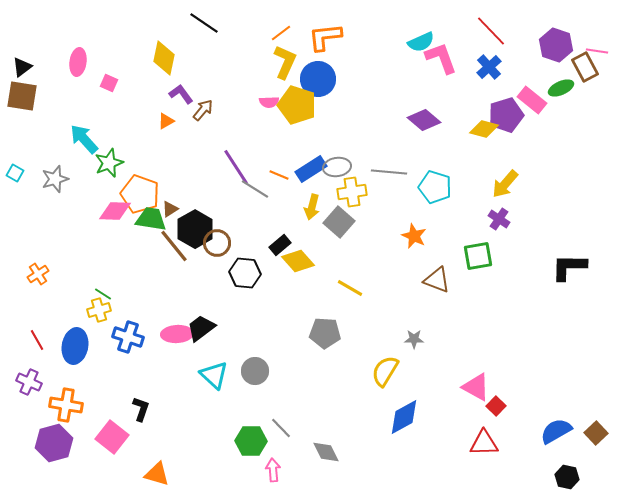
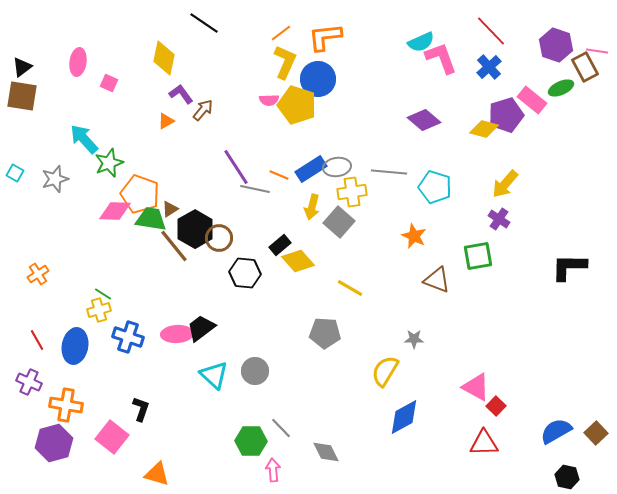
pink semicircle at (269, 102): moved 2 px up
gray line at (255, 189): rotated 20 degrees counterclockwise
brown circle at (217, 243): moved 2 px right, 5 px up
